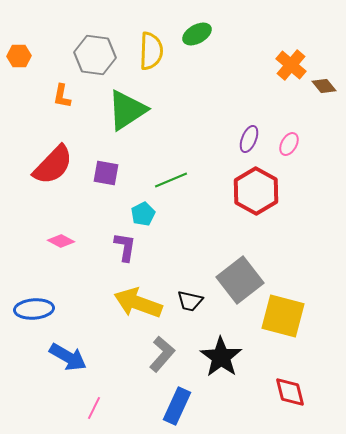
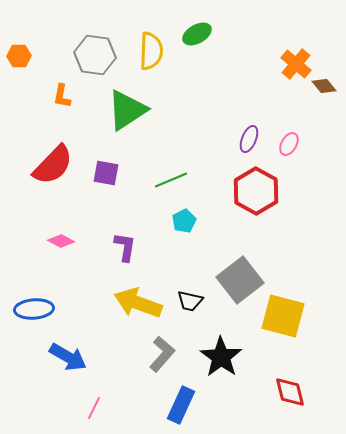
orange cross: moved 5 px right, 1 px up
cyan pentagon: moved 41 px right, 7 px down
blue rectangle: moved 4 px right, 1 px up
